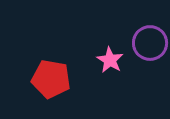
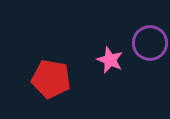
pink star: rotated 8 degrees counterclockwise
